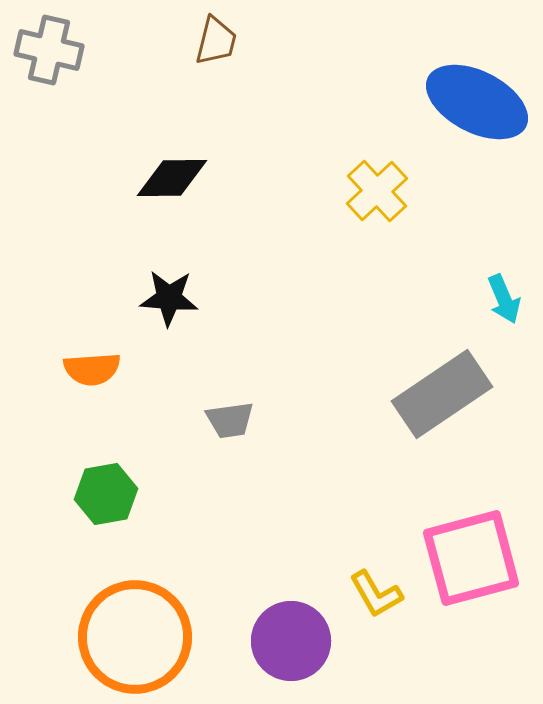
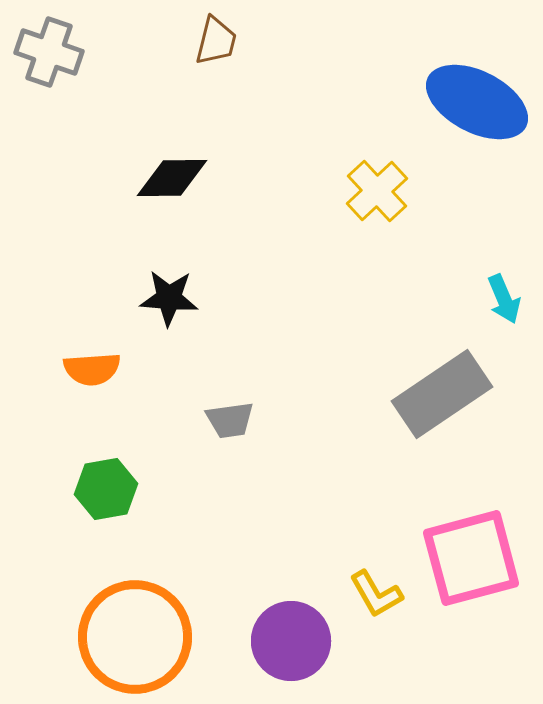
gray cross: moved 2 px down; rotated 6 degrees clockwise
green hexagon: moved 5 px up
